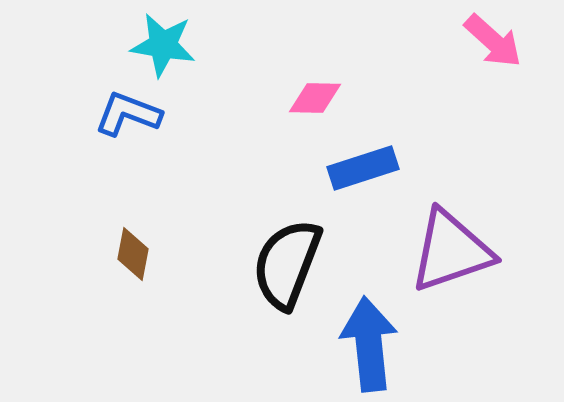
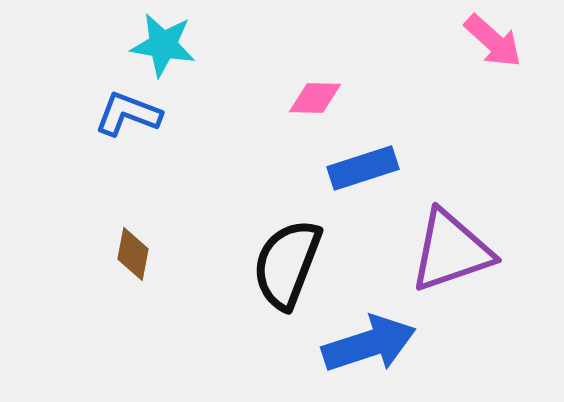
blue arrow: rotated 78 degrees clockwise
